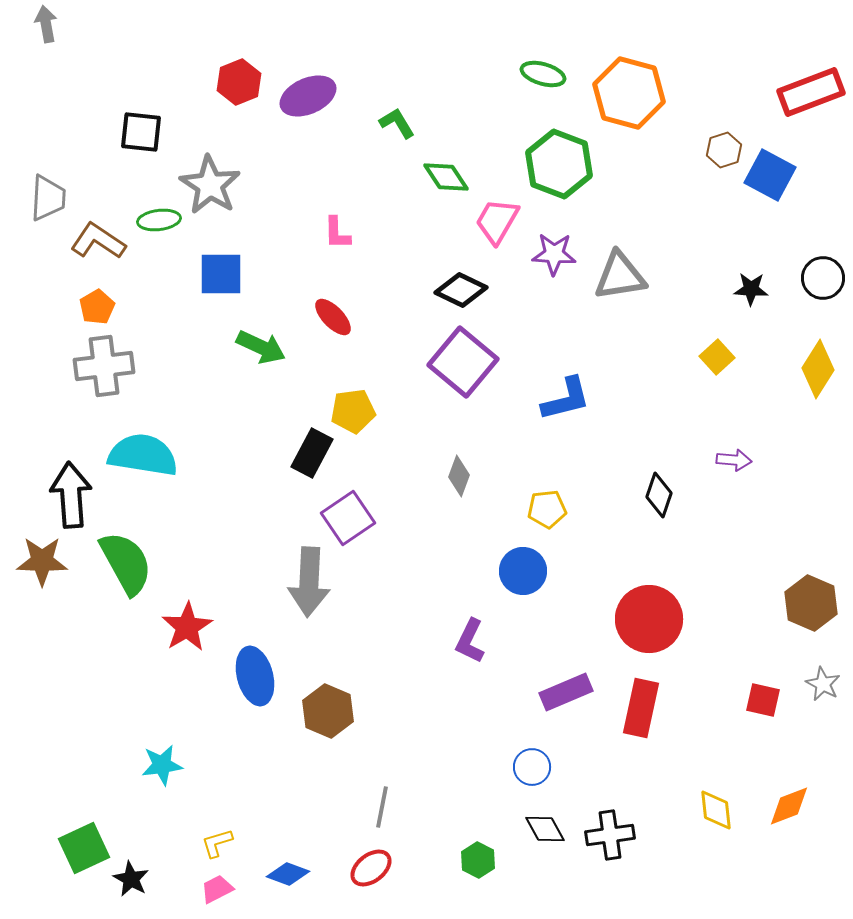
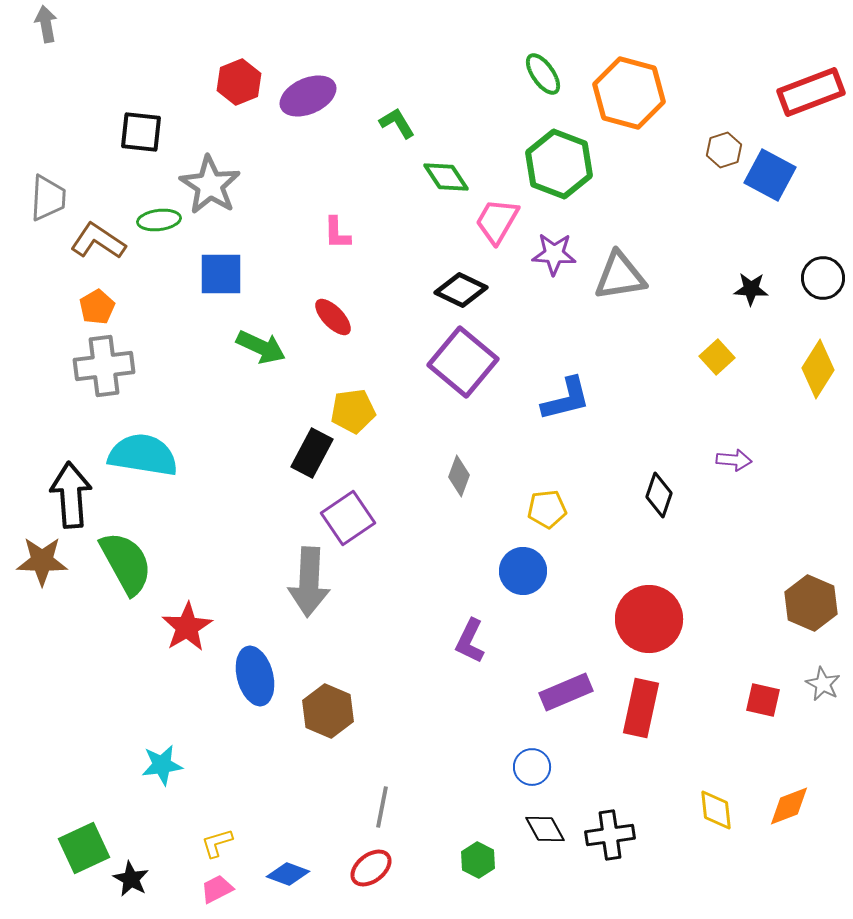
green ellipse at (543, 74): rotated 39 degrees clockwise
